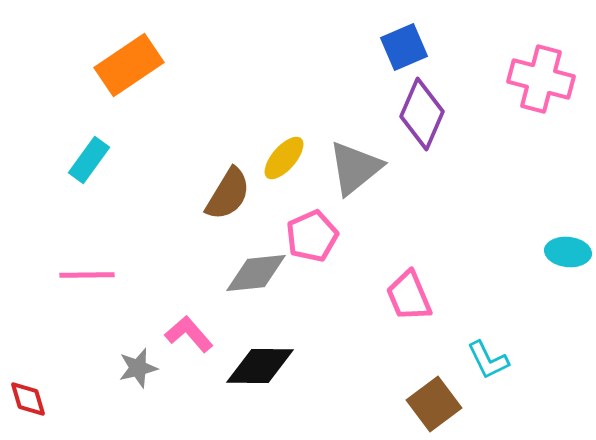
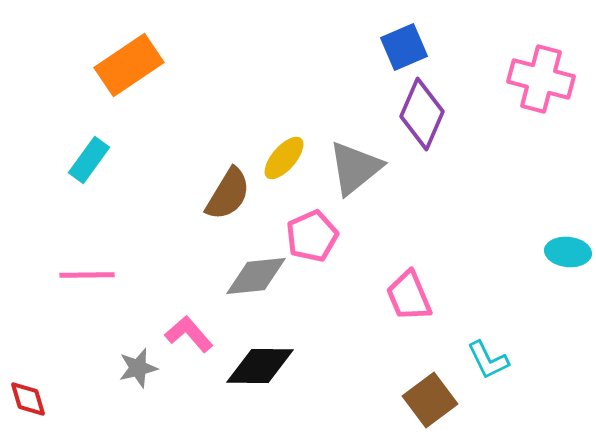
gray diamond: moved 3 px down
brown square: moved 4 px left, 4 px up
